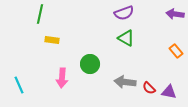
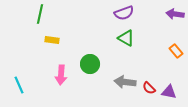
pink arrow: moved 1 px left, 3 px up
